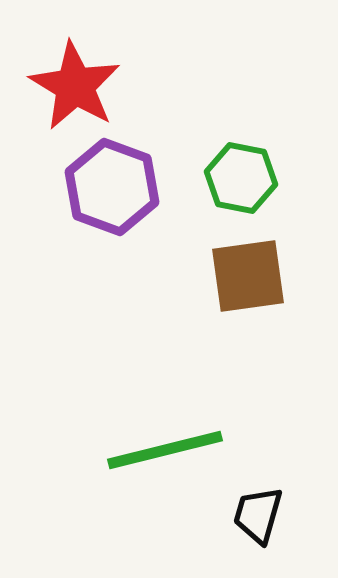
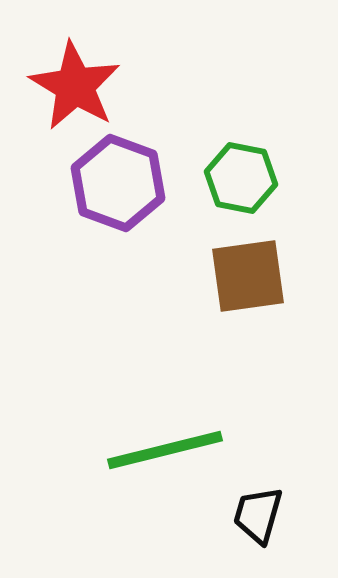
purple hexagon: moved 6 px right, 4 px up
